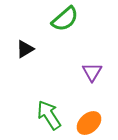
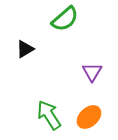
orange ellipse: moved 6 px up
